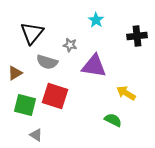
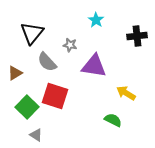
gray semicircle: rotated 30 degrees clockwise
green square: moved 2 px right, 2 px down; rotated 30 degrees clockwise
